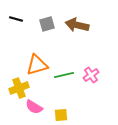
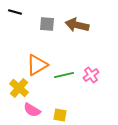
black line: moved 1 px left, 7 px up
gray square: rotated 21 degrees clockwise
orange triangle: rotated 15 degrees counterclockwise
yellow cross: rotated 30 degrees counterclockwise
pink semicircle: moved 2 px left, 3 px down
yellow square: moved 1 px left; rotated 16 degrees clockwise
